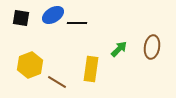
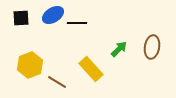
black square: rotated 12 degrees counterclockwise
yellow rectangle: rotated 50 degrees counterclockwise
